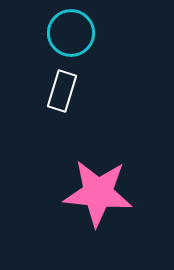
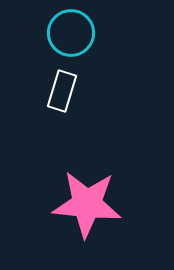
pink star: moved 11 px left, 11 px down
